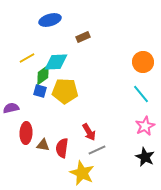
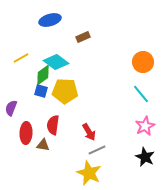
yellow line: moved 6 px left
cyan diamond: rotated 40 degrees clockwise
blue square: moved 1 px right
purple semicircle: rotated 56 degrees counterclockwise
red semicircle: moved 9 px left, 23 px up
yellow star: moved 7 px right
